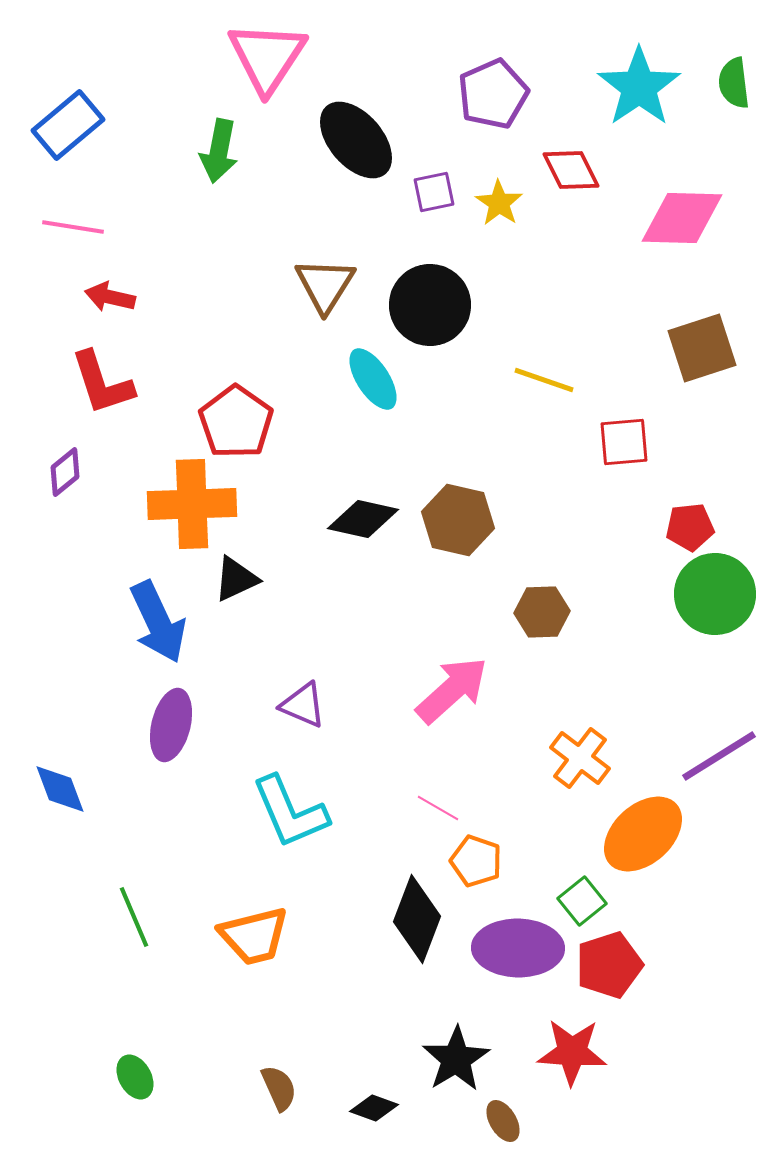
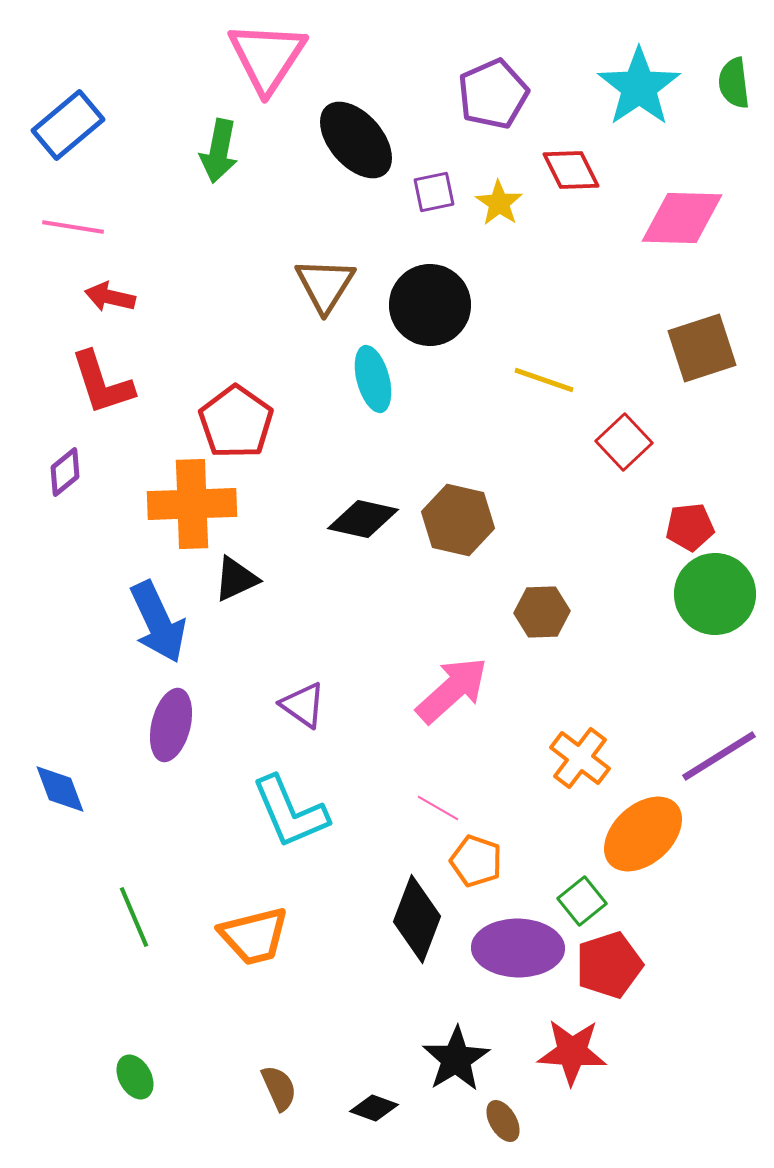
cyan ellipse at (373, 379): rotated 18 degrees clockwise
red square at (624, 442): rotated 38 degrees counterclockwise
purple triangle at (303, 705): rotated 12 degrees clockwise
